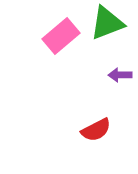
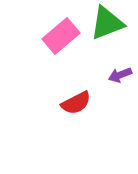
purple arrow: rotated 20 degrees counterclockwise
red semicircle: moved 20 px left, 27 px up
